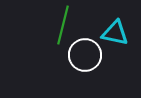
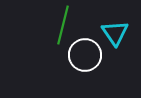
cyan triangle: rotated 44 degrees clockwise
